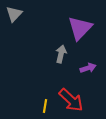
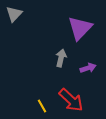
gray arrow: moved 4 px down
yellow line: moved 3 px left; rotated 40 degrees counterclockwise
